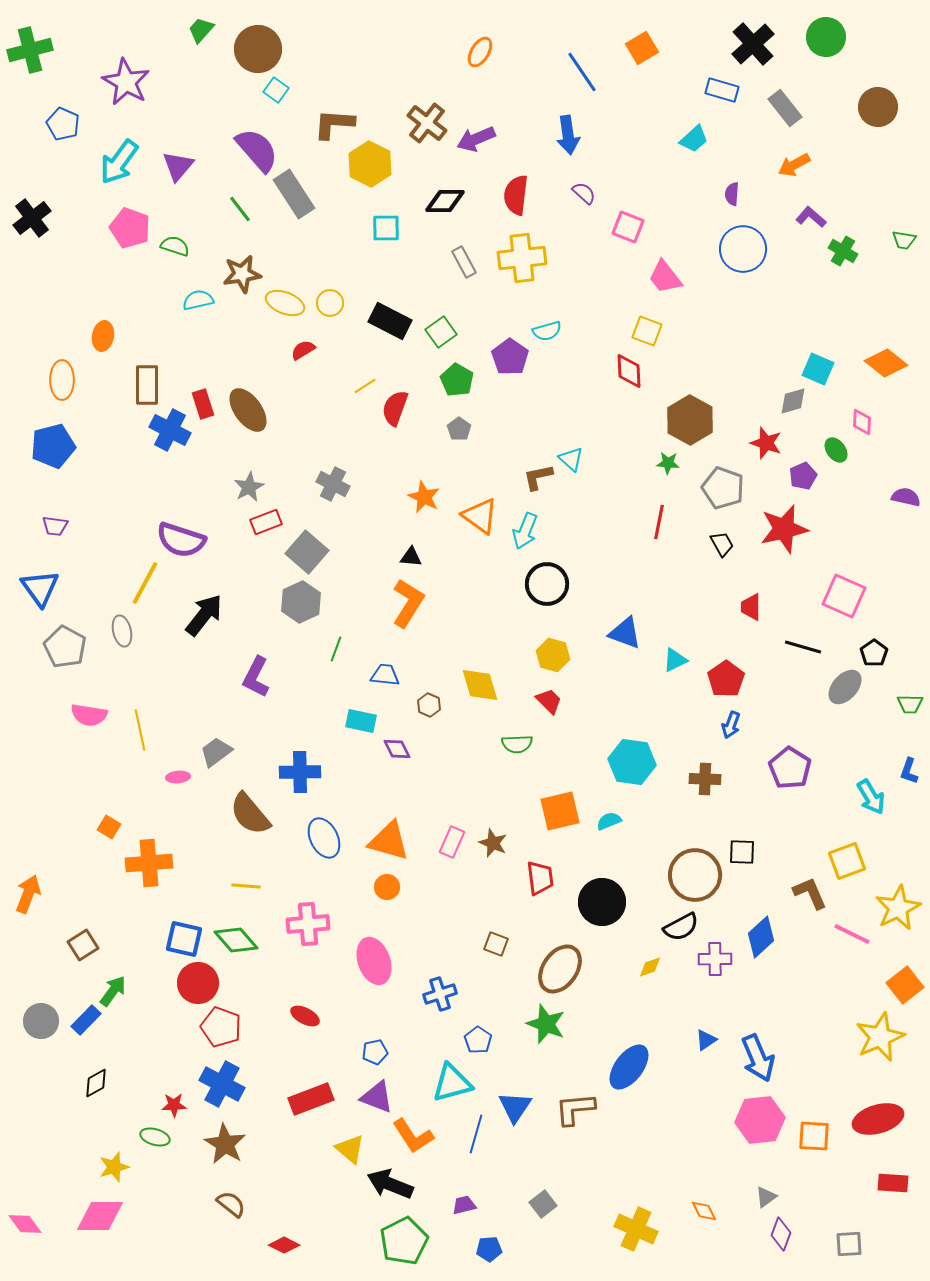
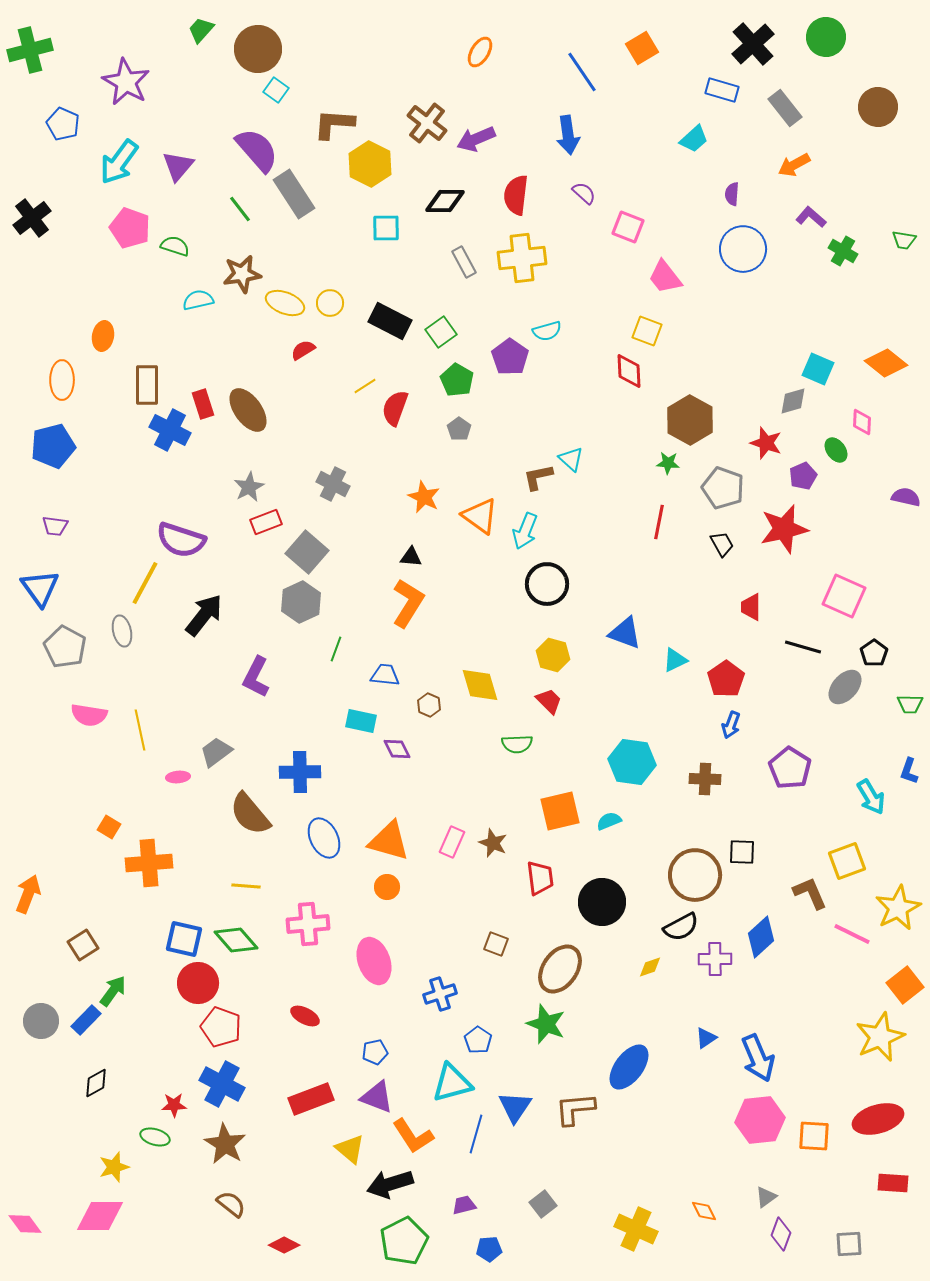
blue triangle at (706, 1040): moved 2 px up
black arrow at (390, 1184): rotated 39 degrees counterclockwise
